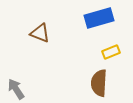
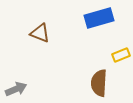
yellow rectangle: moved 10 px right, 3 px down
gray arrow: rotated 100 degrees clockwise
